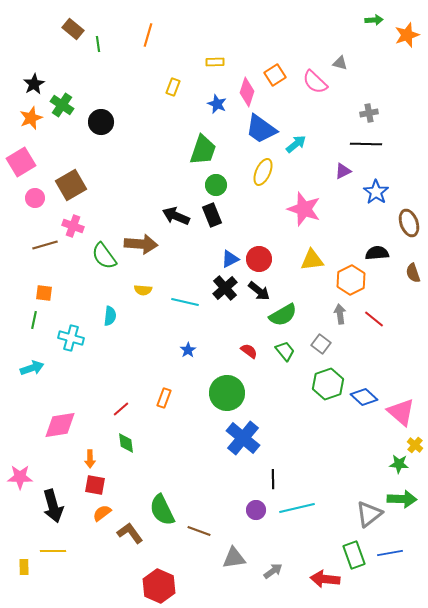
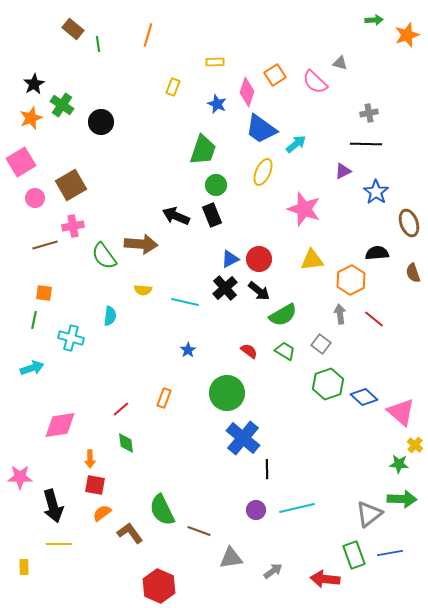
pink cross at (73, 226): rotated 30 degrees counterclockwise
green trapezoid at (285, 351): rotated 20 degrees counterclockwise
black line at (273, 479): moved 6 px left, 10 px up
yellow line at (53, 551): moved 6 px right, 7 px up
gray triangle at (234, 558): moved 3 px left
